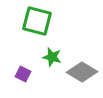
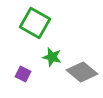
green square: moved 2 px left, 2 px down; rotated 16 degrees clockwise
gray diamond: rotated 8 degrees clockwise
